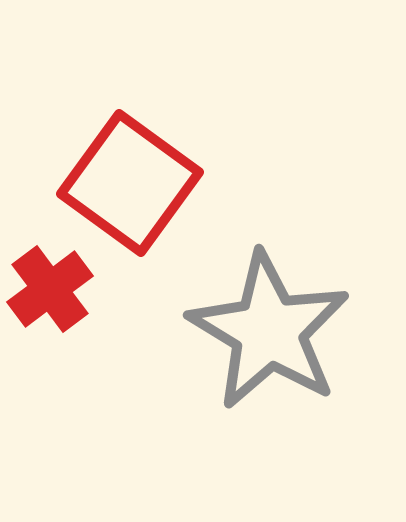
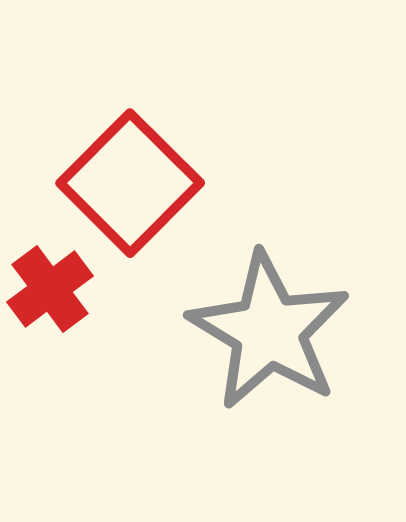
red square: rotated 9 degrees clockwise
